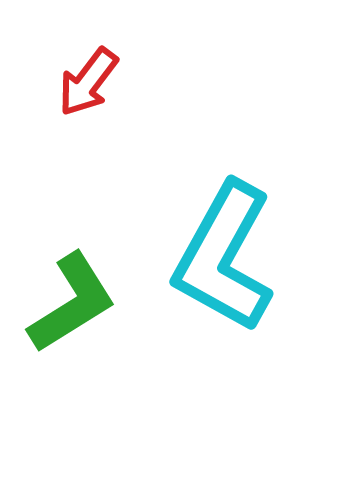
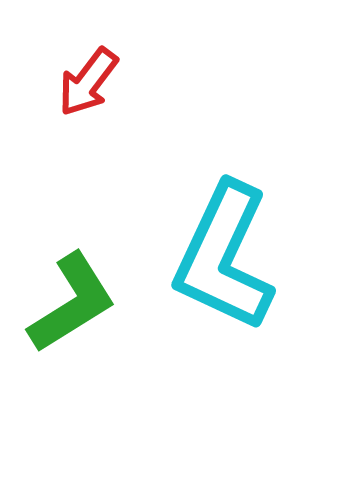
cyan L-shape: rotated 4 degrees counterclockwise
